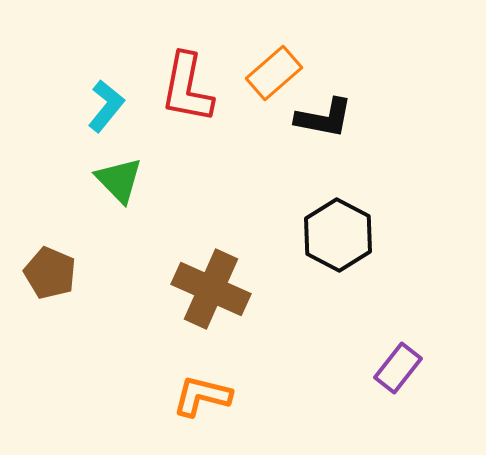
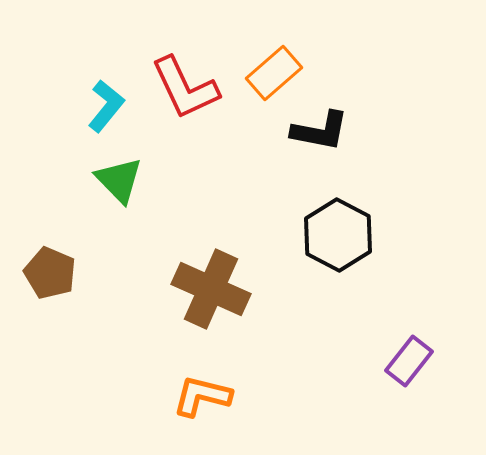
red L-shape: moved 2 px left; rotated 36 degrees counterclockwise
black L-shape: moved 4 px left, 13 px down
purple rectangle: moved 11 px right, 7 px up
